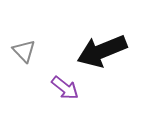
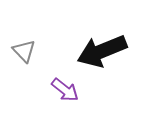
purple arrow: moved 2 px down
